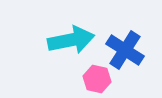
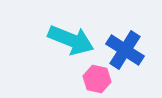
cyan arrow: rotated 33 degrees clockwise
